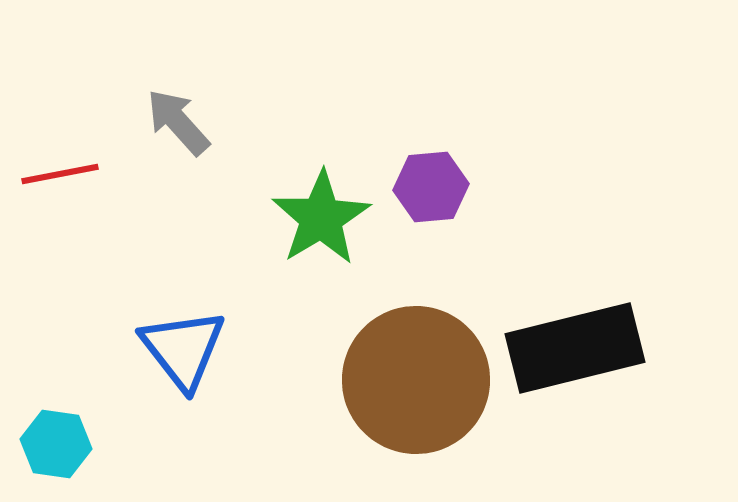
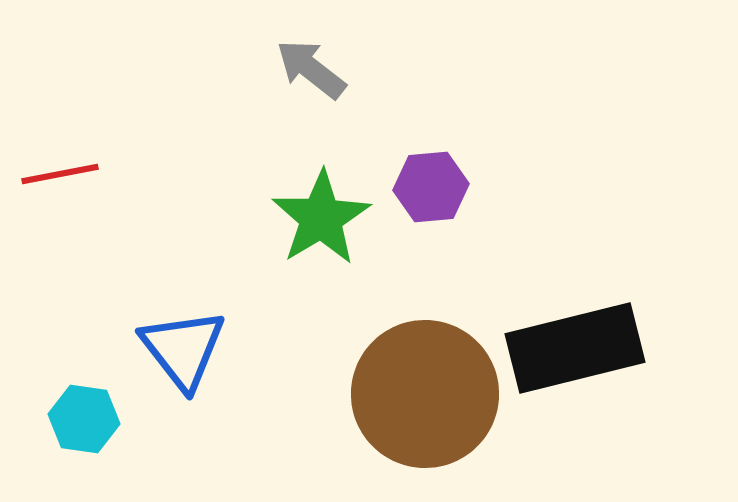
gray arrow: moved 133 px right, 53 px up; rotated 10 degrees counterclockwise
brown circle: moved 9 px right, 14 px down
cyan hexagon: moved 28 px right, 25 px up
